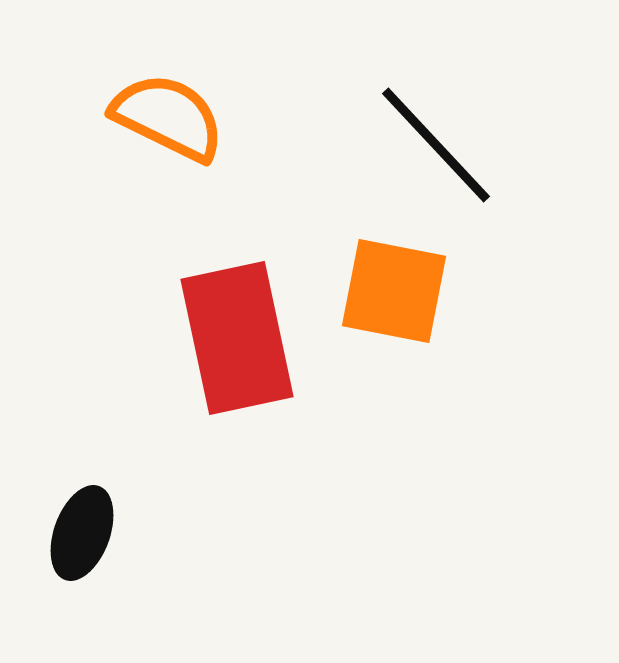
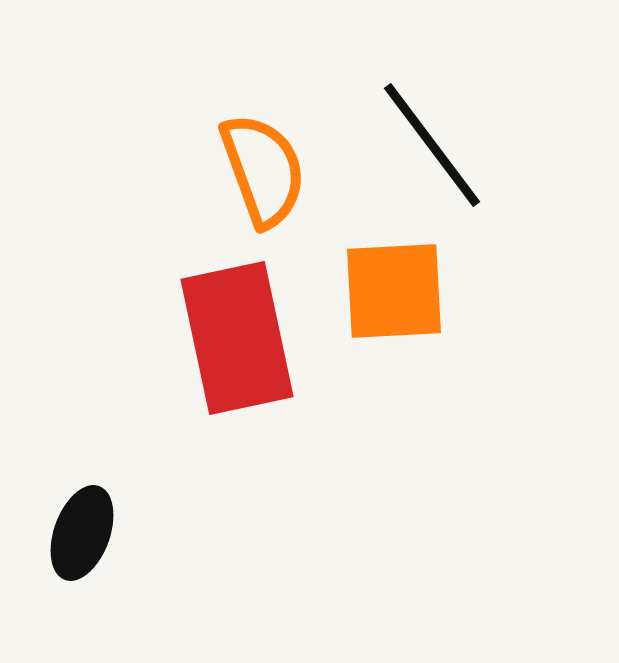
orange semicircle: moved 95 px right, 53 px down; rotated 44 degrees clockwise
black line: moved 4 px left; rotated 6 degrees clockwise
orange square: rotated 14 degrees counterclockwise
